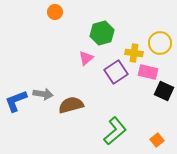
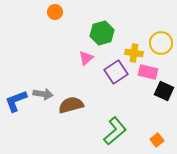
yellow circle: moved 1 px right
